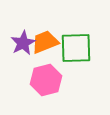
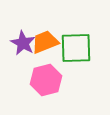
purple star: rotated 15 degrees counterclockwise
